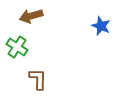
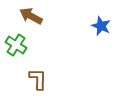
brown arrow: rotated 45 degrees clockwise
green cross: moved 1 px left, 2 px up
